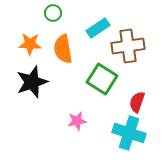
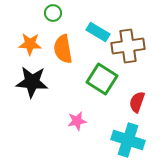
cyan rectangle: moved 4 px down; rotated 65 degrees clockwise
black star: rotated 24 degrees clockwise
cyan cross: moved 1 px left, 7 px down
